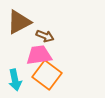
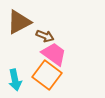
pink trapezoid: moved 15 px right, 1 px up; rotated 44 degrees clockwise
